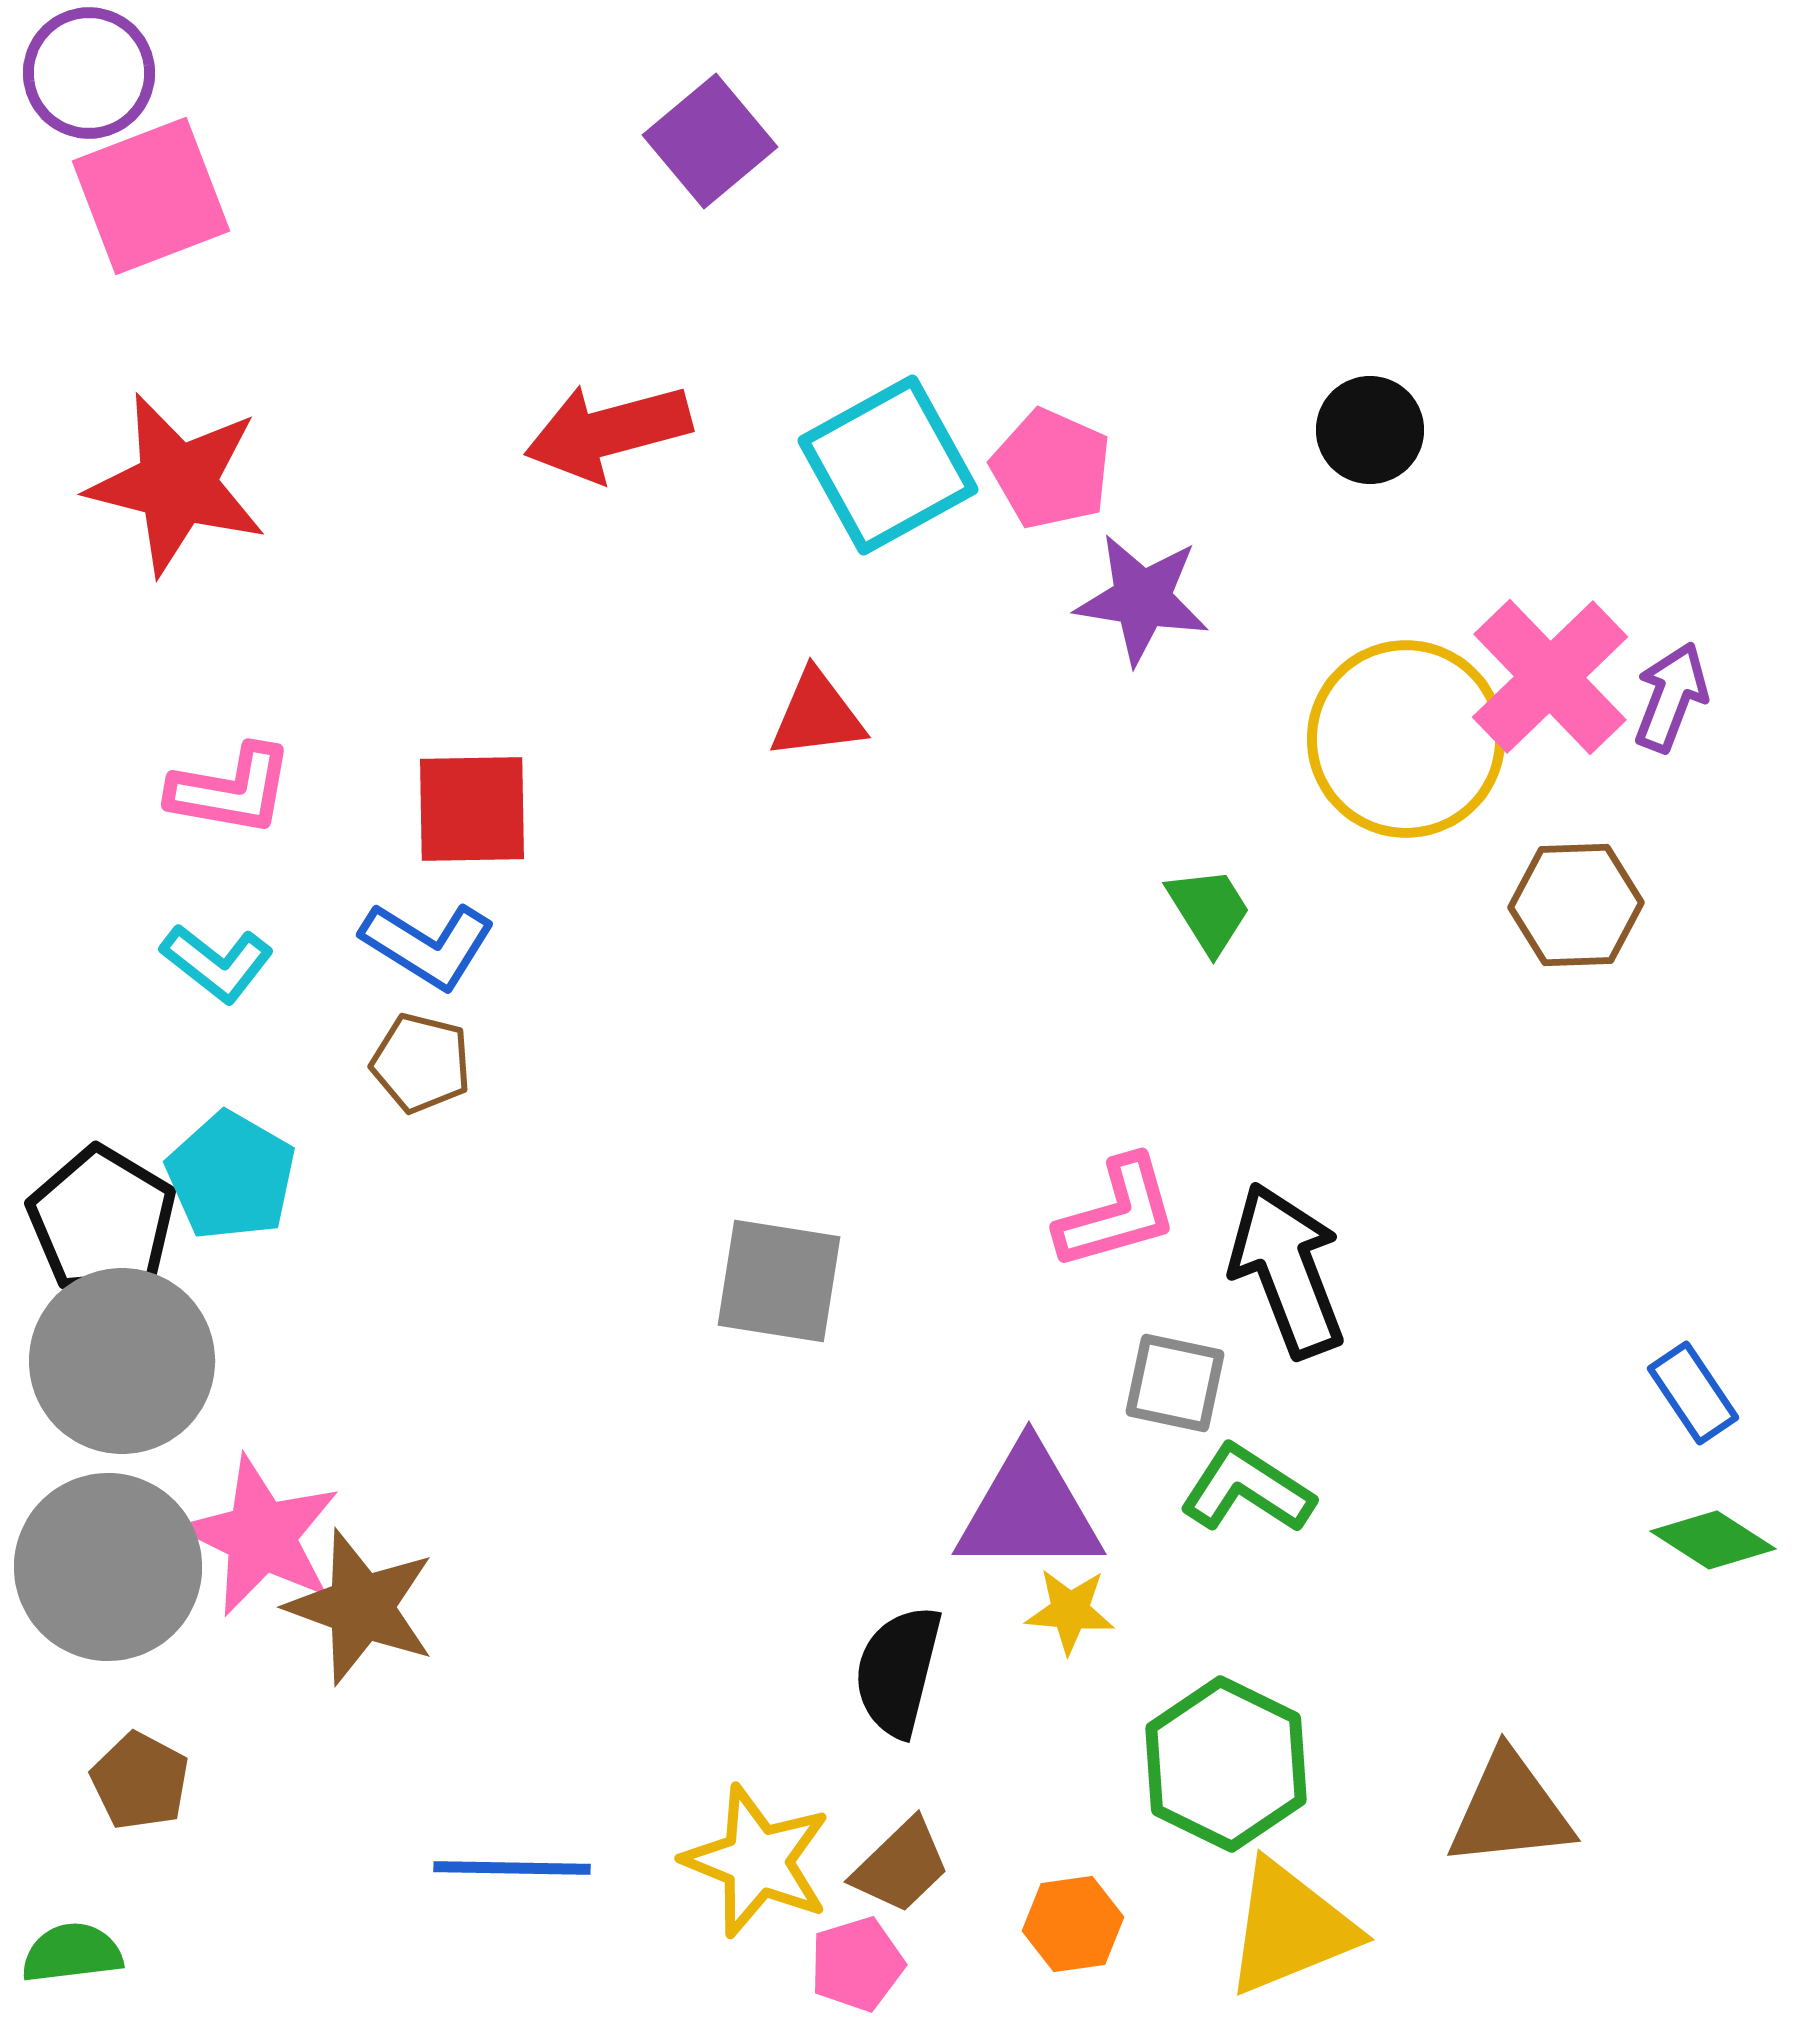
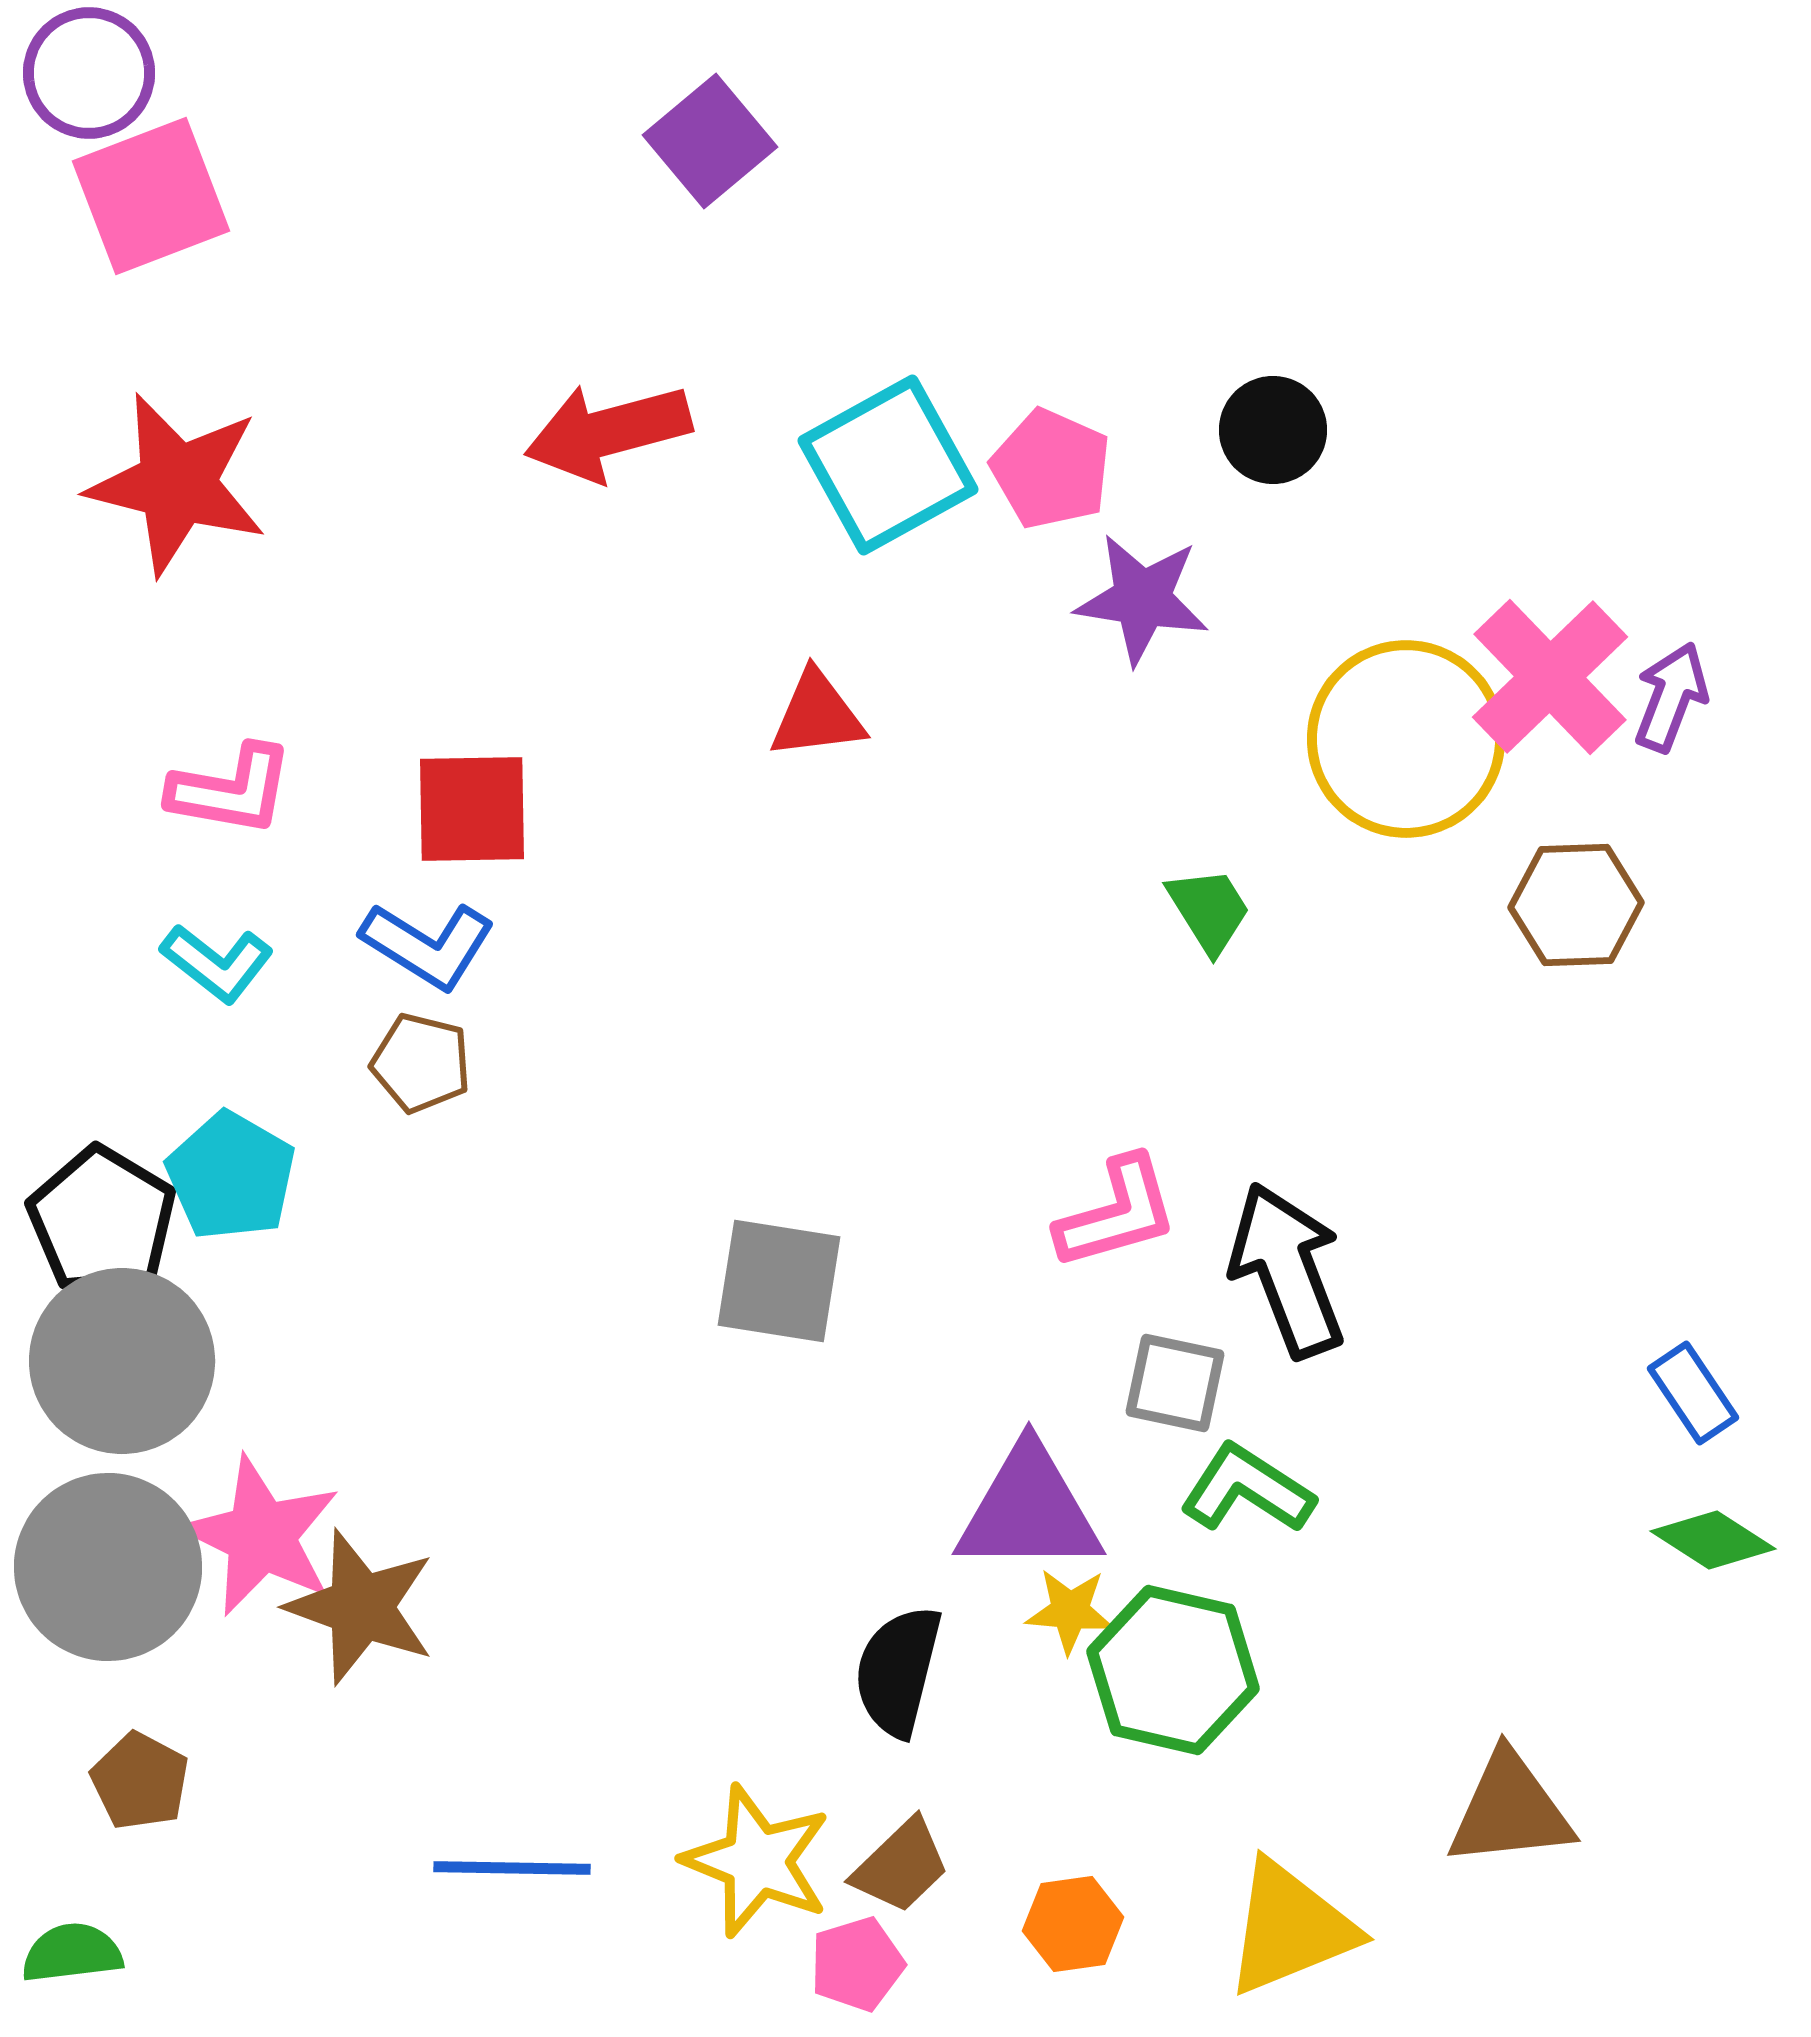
black circle at (1370, 430): moved 97 px left
green hexagon at (1226, 1764): moved 53 px left, 94 px up; rotated 13 degrees counterclockwise
